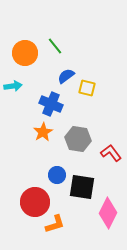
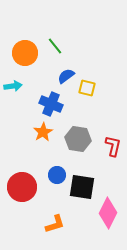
red L-shape: moved 2 px right, 7 px up; rotated 50 degrees clockwise
red circle: moved 13 px left, 15 px up
